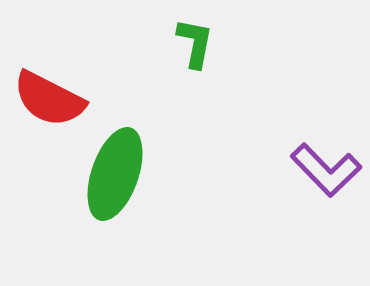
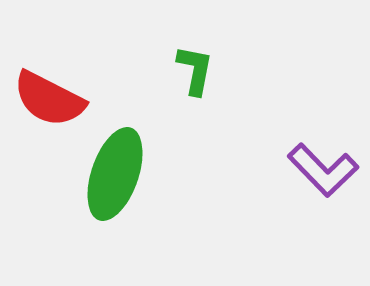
green L-shape: moved 27 px down
purple L-shape: moved 3 px left
